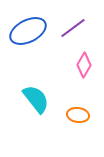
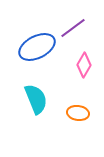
blue ellipse: moved 9 px right, 16 px down
cyan semicircle: rotated 16 degrees clockwise
orange ellipse: moved 2 px up
